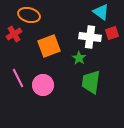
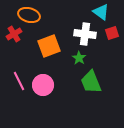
white cross: moved 5 px left, 3 px up
pink line: moved 1 px right, 3 px down
green trapezoid: rotated 30 degrees counterclockwise
